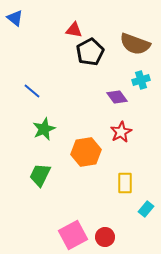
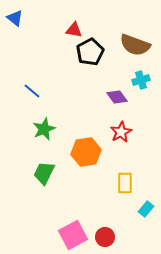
brown semicircle: moved 1 px down
green trapezoid: moved 4 px right, 2 px up
